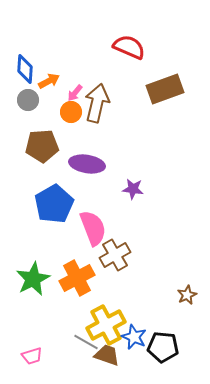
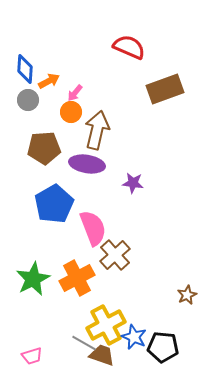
brown arrow: moved 27 px down
brown pentagon: moved 2 px right, 2 px down
purple star: moved 6 px up
brown cross: rotated 12 degrees counterclockwise
gray line: moved 2 px left, 1 px down
brown trapezoid: moved 5 px left
